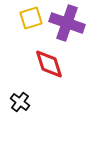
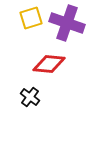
red diamond: rotated 68 degrees counterclockwise
black cross: moved 10 px right, 5 px up
